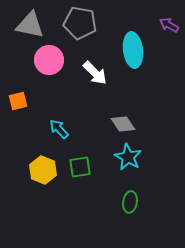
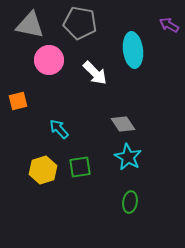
yellow hexagon: rotated 20 degrees clockwise
